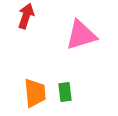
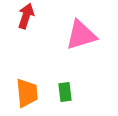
orange trapezoid: moved 8 px left
